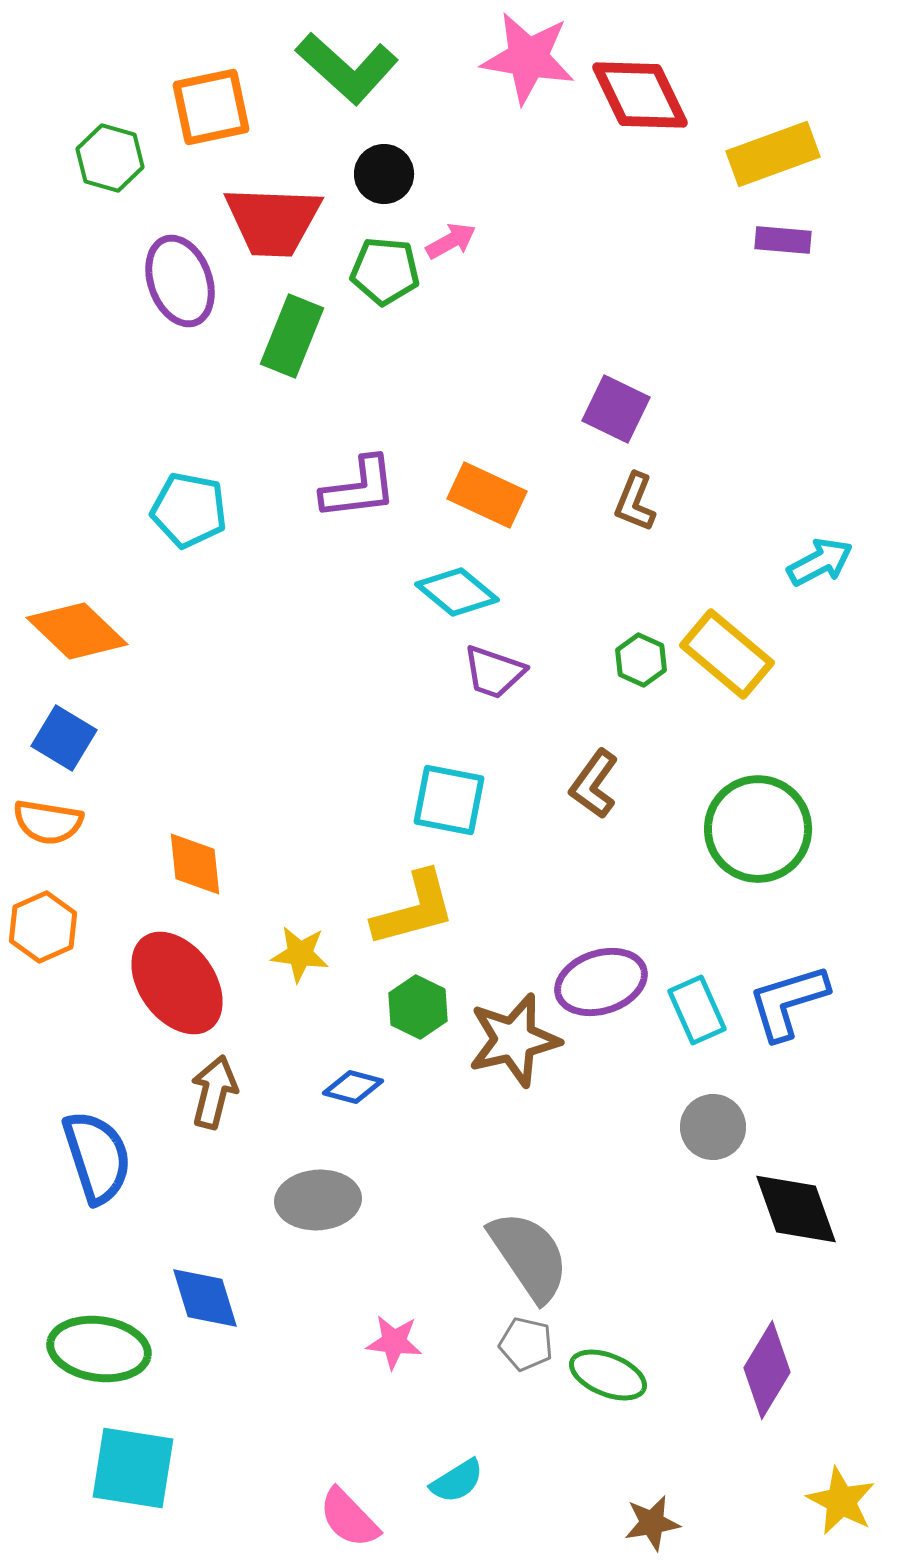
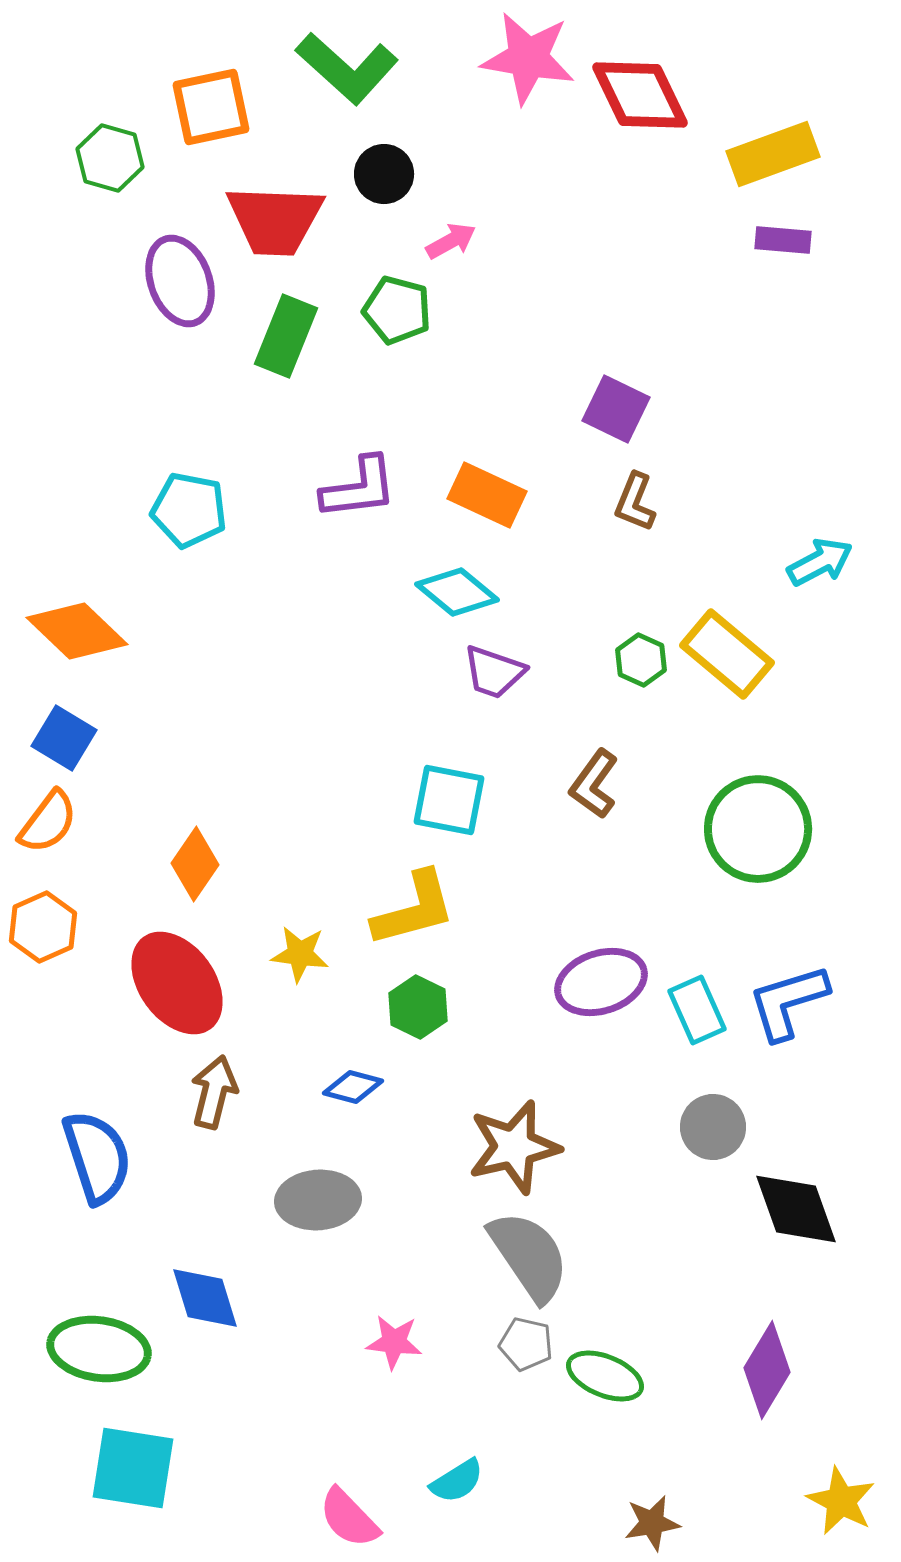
red trapezoid at (273, 221): moved 2 px right, 1 px up
green pentagon at (385, 271): moved 12 px right, 39 px down; rotated 10 degrees clockwise
green rectangle at (292, 336): moved 6 px left
orange semicircle at (48, 822): rotated 62 degrees counterclockwise
orange diamond at (195, 864): rotated 40 degrees clockwise
brown star at (514, 1040): moved 107 px down
green ellipse at (608, 1375): moved 3 px left, 1 px down
